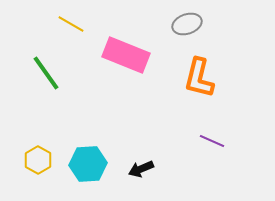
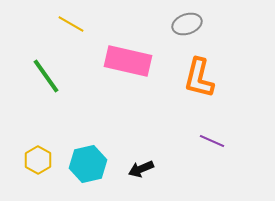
pink rectangle: moved 2 px right, 6 px down; rotated 9 degrees counterclockwise
green line: moved 3 px down
cyan hexagon: rotated 9 degrees counterclockwise
